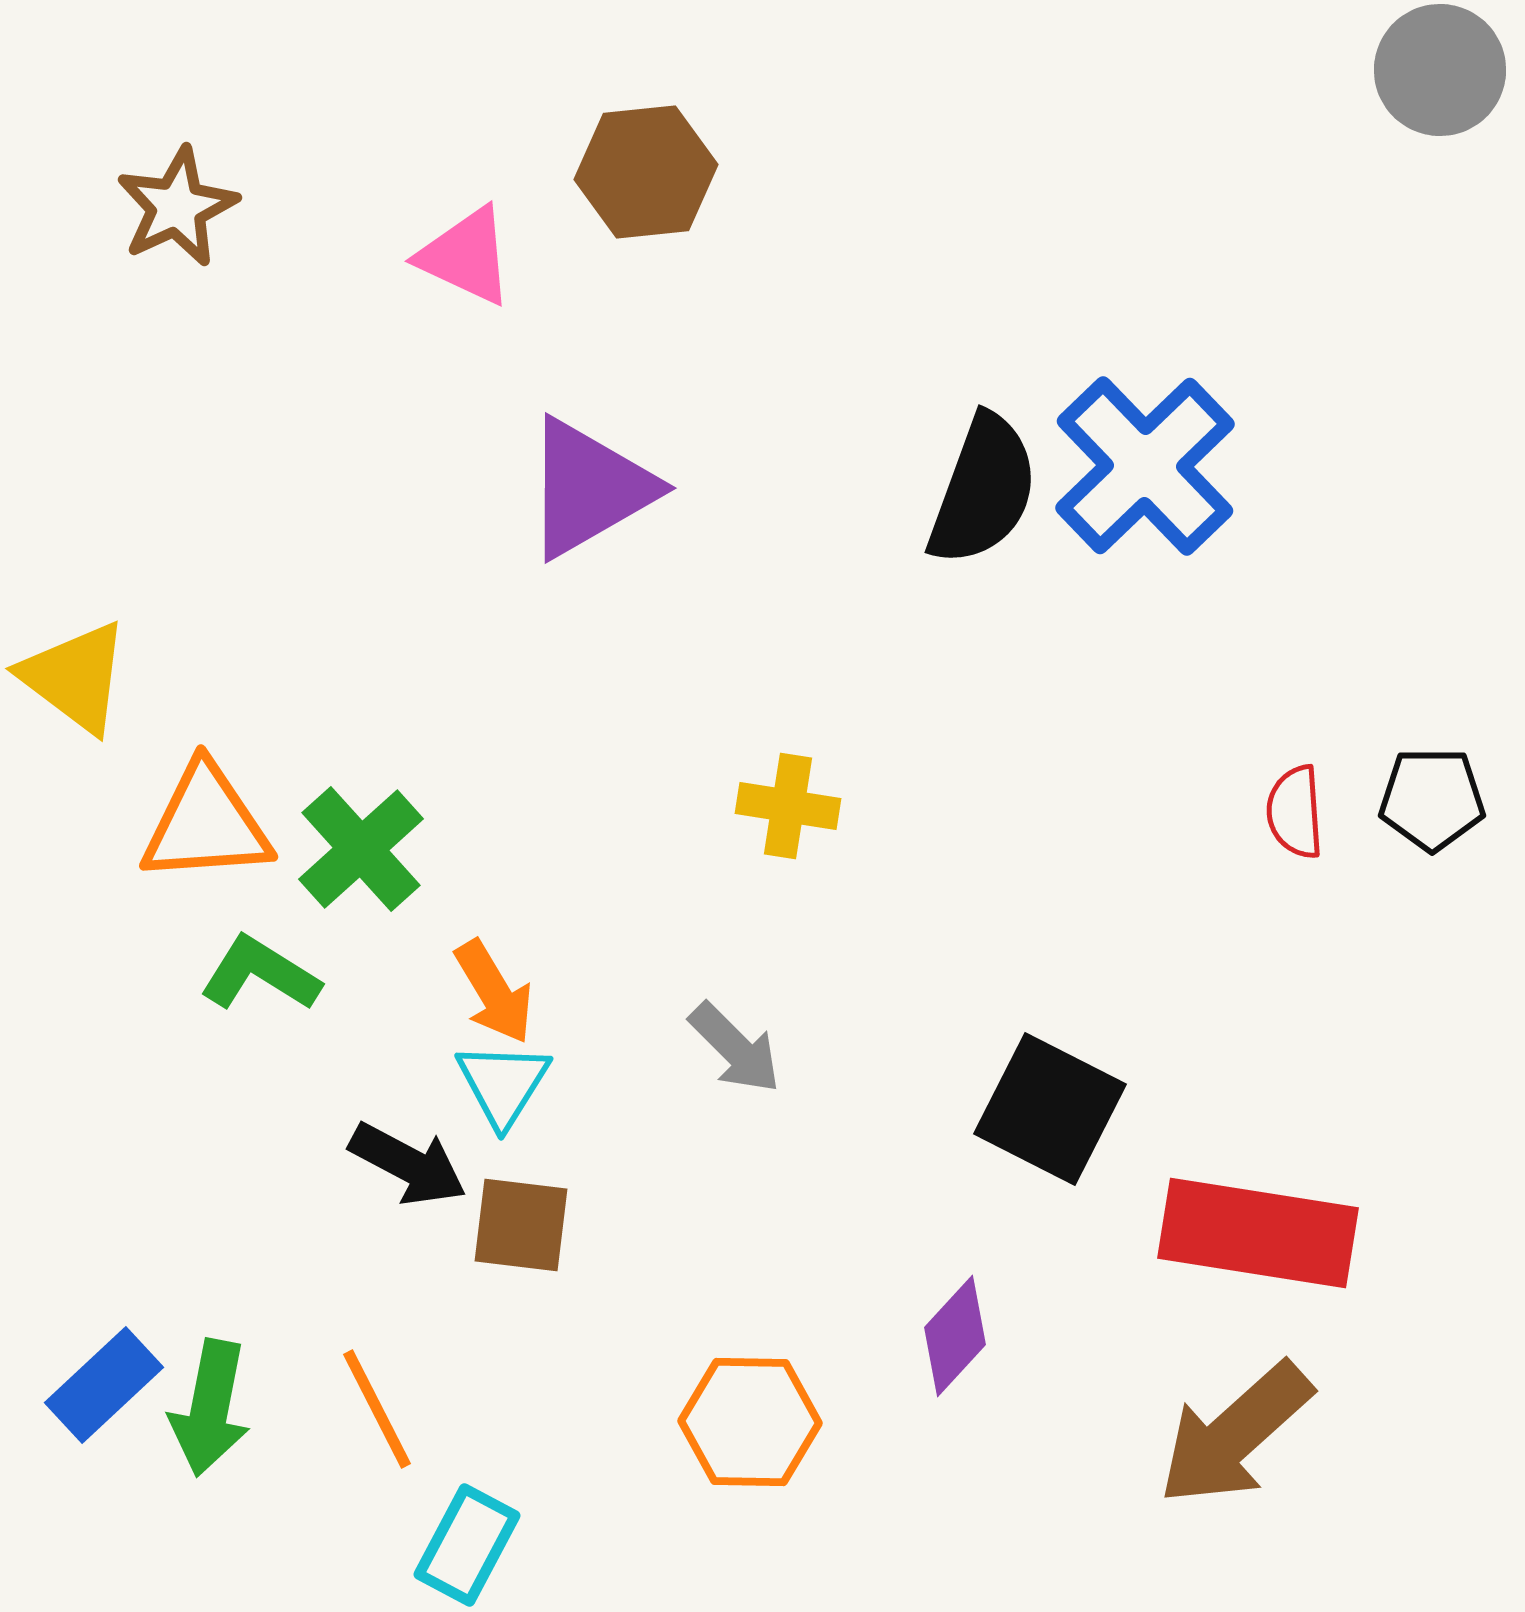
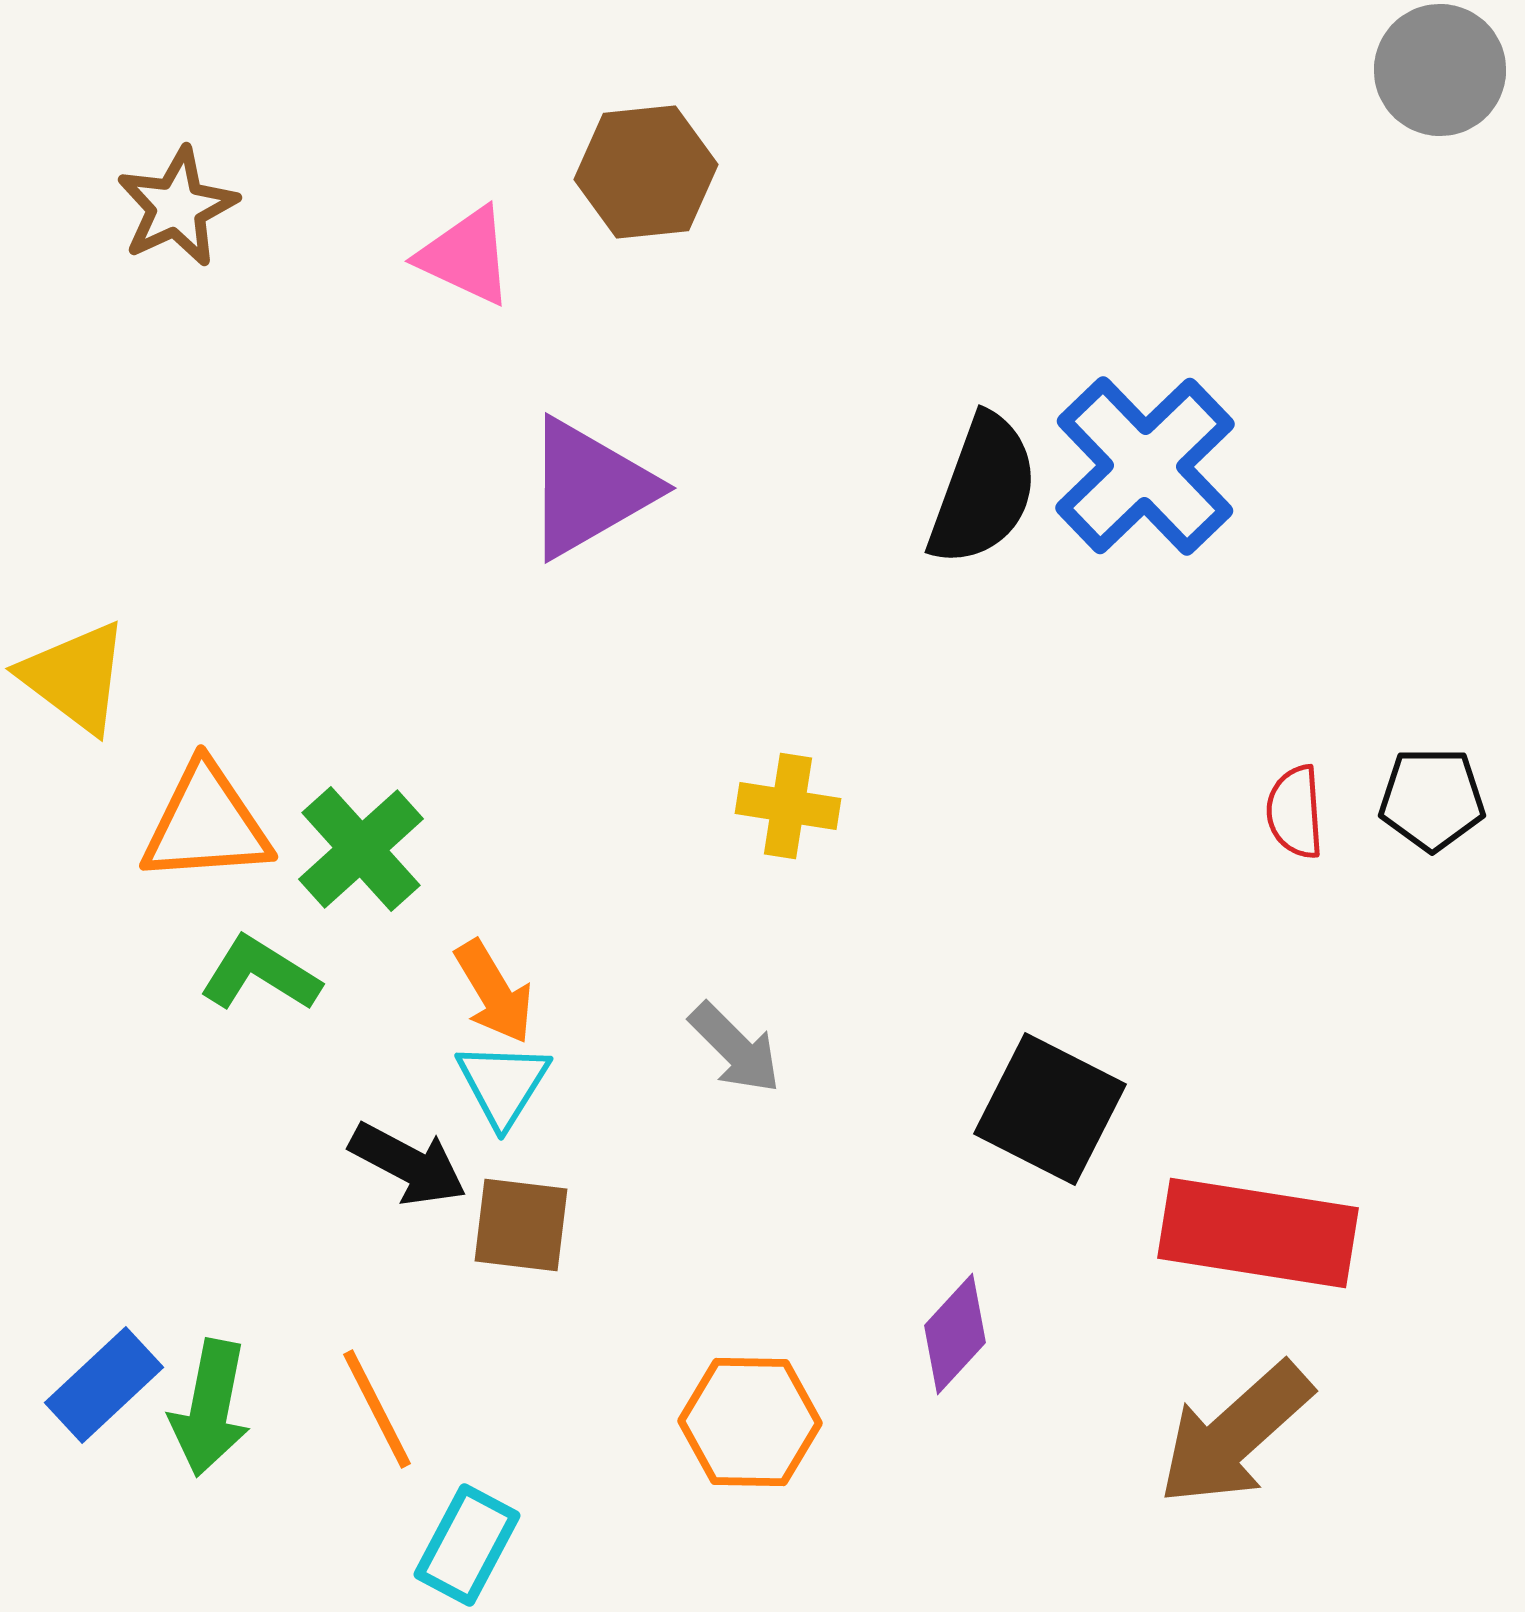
purple diamond: moved 2 px up
